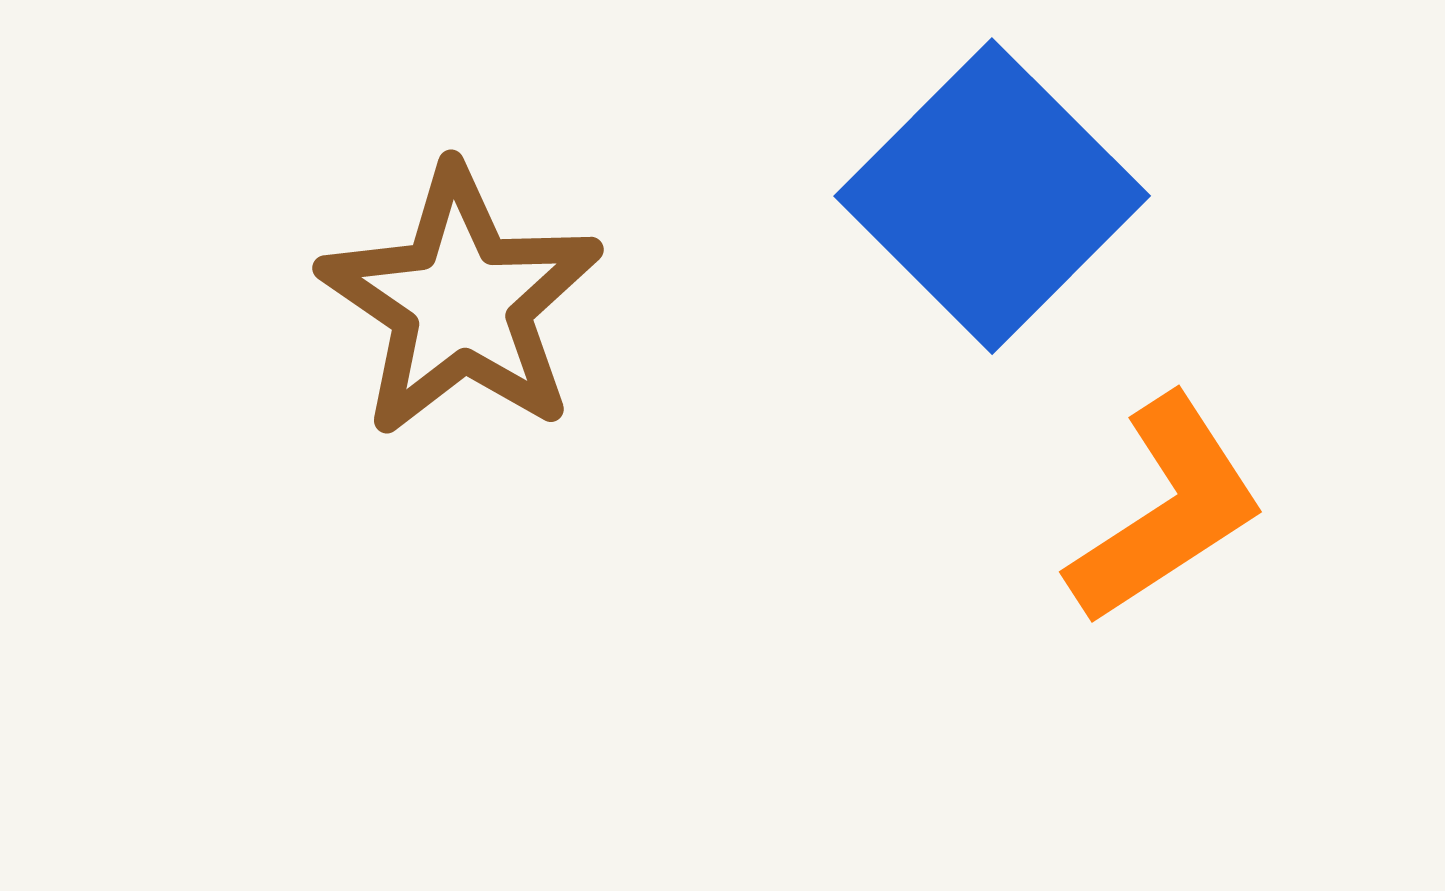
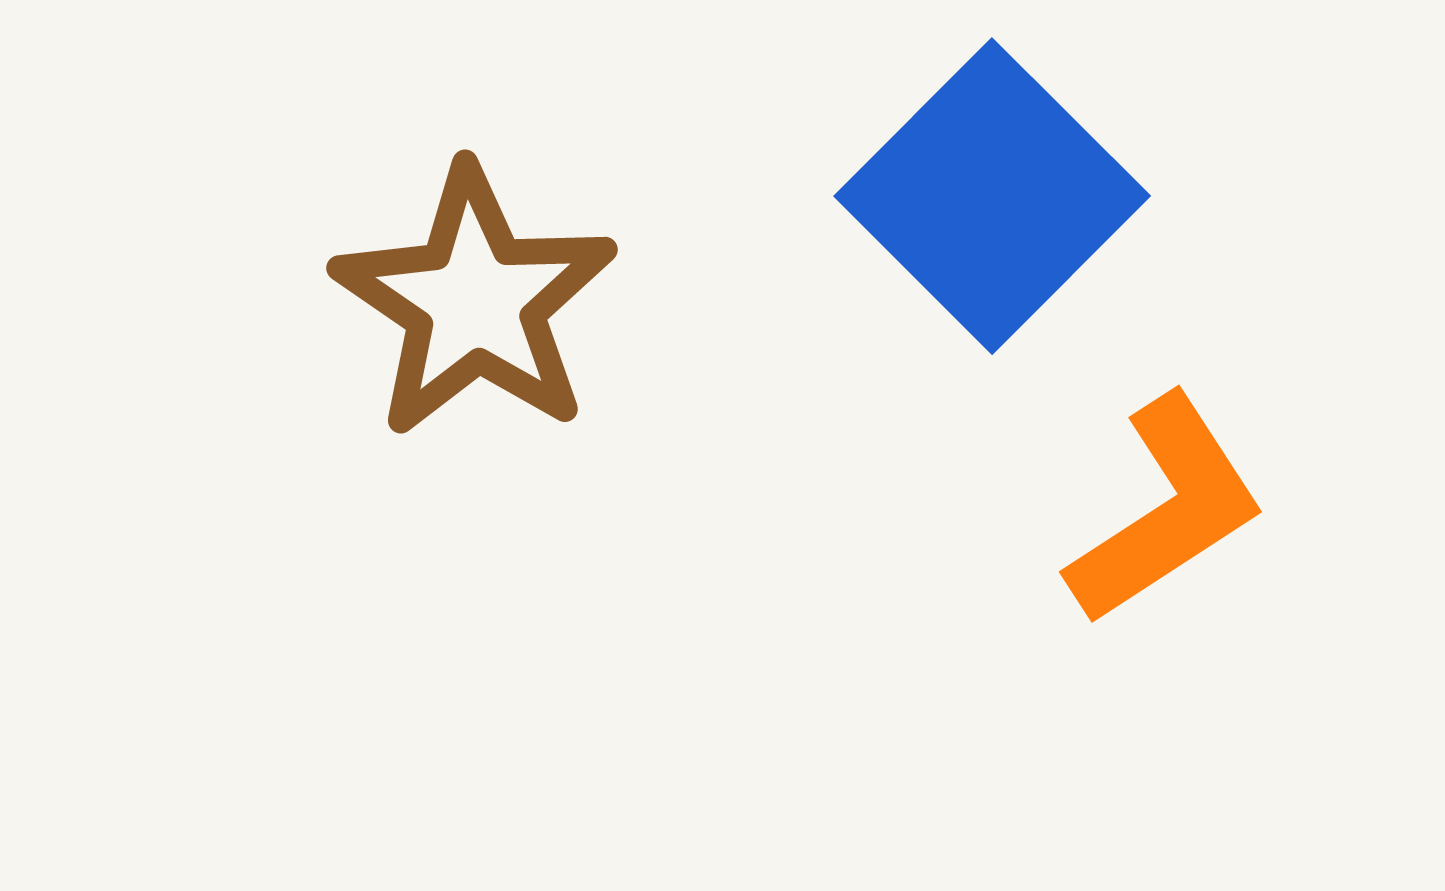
brown star: moved 14 px right
